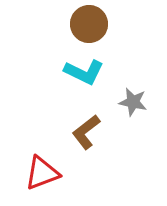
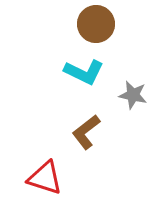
brown circle: moved 7 px right
gray star: moved 7 px up
red triangle: moved 3 px right, 5 px down; rotated 39 degrees clockwise
